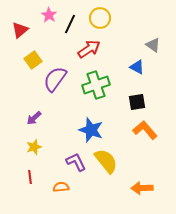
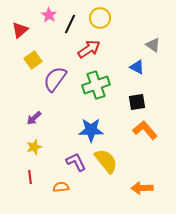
blue star: rotated 20 degrees counterclockwise
